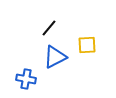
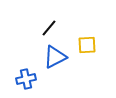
blue cross: rotated 24 degrees counterclockwise
